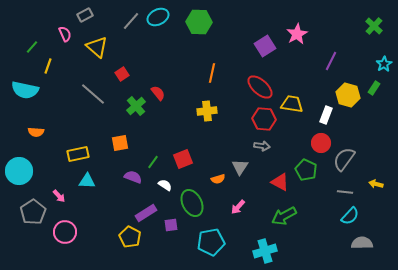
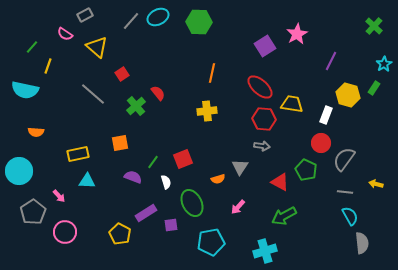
pink semicircle at (65, 34): rotated 147 degrees clockwise
white semicircle at (165, 185): moved 1 px right, 3 px up; rotated 40 degrees clockwise
cyan semicircle at (350, 216): rotated 72 degrees counterclockwise
yellow pentagon at (130, 237): moved 10 px left, 3 px up
gray semicircle at (362, 243): rotated 85 degrees clockwise
